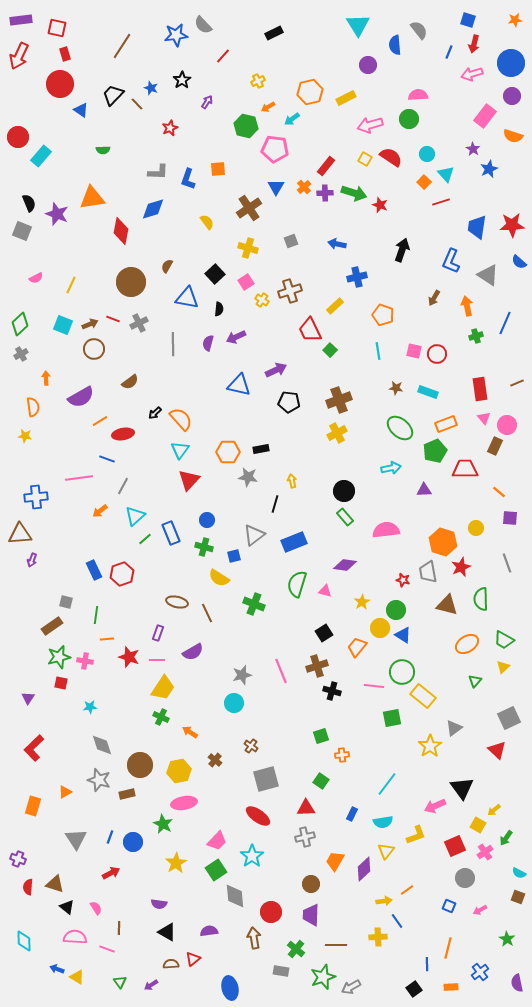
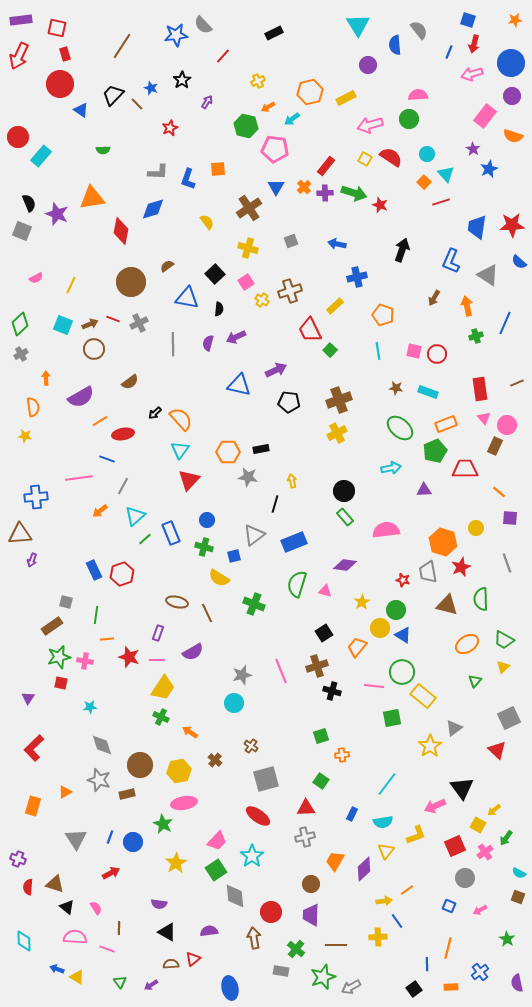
brown semicircle at (167, 266): rotated 24 degrees clockwise
